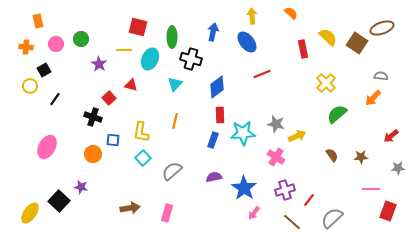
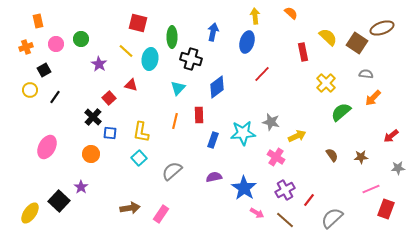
yellow arrow at (252, 16): moved 3 px right
red square at (138, 27): moved 4 px up
blue ellipse at (247, 42): rotated 55 degrees clockwise
orange cross at (26, 47): rotated 24 degrees counterclockwise
red rectangle at (303, 49): moved 3 px down
yellow line at (124, 50): moved 2 px right, 1 px down; rotated 42 degrees clockwise
cyan ellipse at (150, 59): rotated 15 degrees counterclockwise
red line at (262, 74): rotated 24 degrees counterclockwise
gray semicircle at (381, 76): moved 15 px left, 2 px up
cyan triangle at (175, 84): moved 3 px right, 4 px down
yellow circle at (30, 86): moved 4 px down
black line at (55, 99): moved 2 px up
green semicircle at (337, 114): moved 4 px right, 2 px up
red rectangle at (220, 115): moved 21 px left
black cross at (93, 117): rotated 24 degrees clockwise
gray star at (276, 124): moved 5 px left, 2 px up
blue square at (113, 140): moved 3 px left, 7 px up
orange circle at (93, 154): moved 2 px left
cyan square at (143, 158): moved 4 px left
purple star at (81, 187): rotated 24 degrees clockwise
pink line at (371, 189): rotated 24 degrees counterclockwise
purple cross at (285, 190): rotated 12 degrees counterclockwise
red rectangle at (388, 211): moved 2 px left, 2 px up
pink rectangle at (167, 213): moved 6 px left, 1 px down; rotated 18 degrees clockwise
pink arrow at (254, 213): moved 3 px right; rotated 96 degrees counterclockwise
brown line at (292, 222): moved 7 px left, 2 px up
